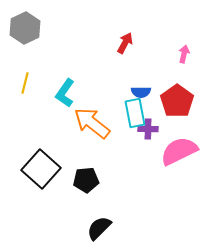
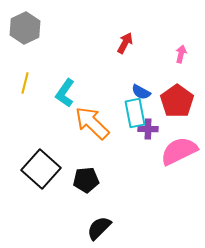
pink arrow: moved 3 px left
blue semicircle: rotated 30 degrees clockwise
orange arrow: rotated 6 degrees clockwise
